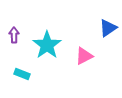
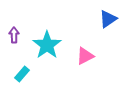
blue triangle: moved 9 px up
pink triangle: moved 1 px right
cyan rectangle: rotated 70 degrees counterclockwise
